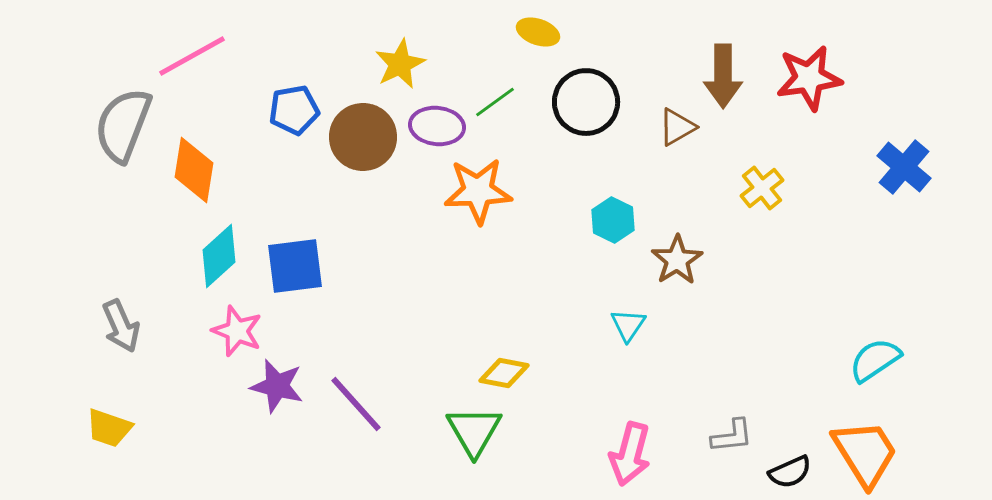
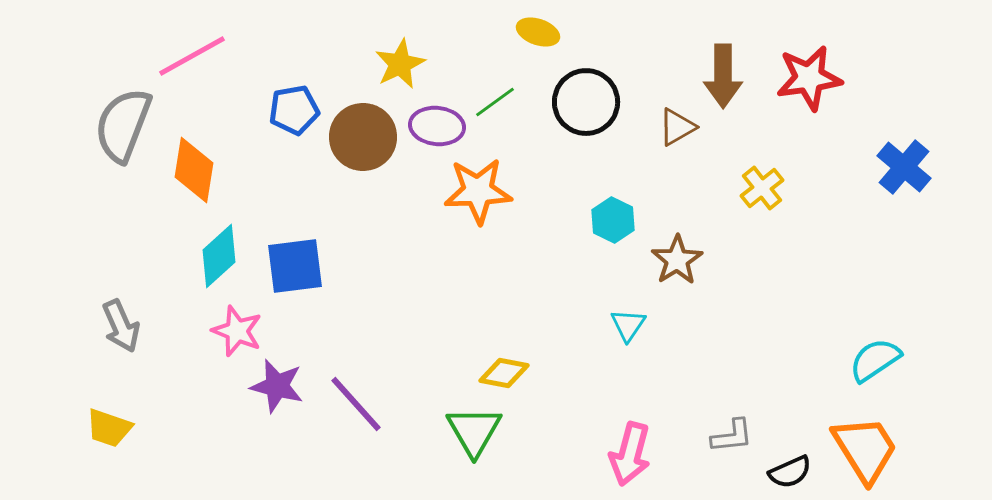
orange trapezoid: moved 4 px up
